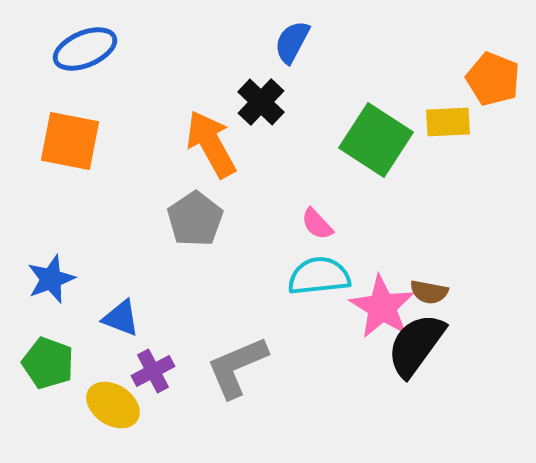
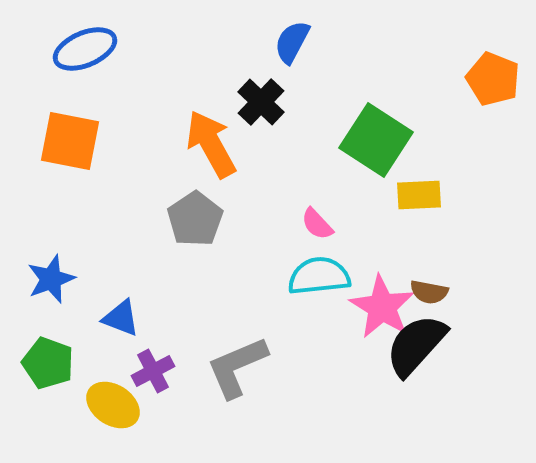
yellow rectangle: moved 29 px left, 73 px down
black semicircle: rotated 6 degrees clockwise
